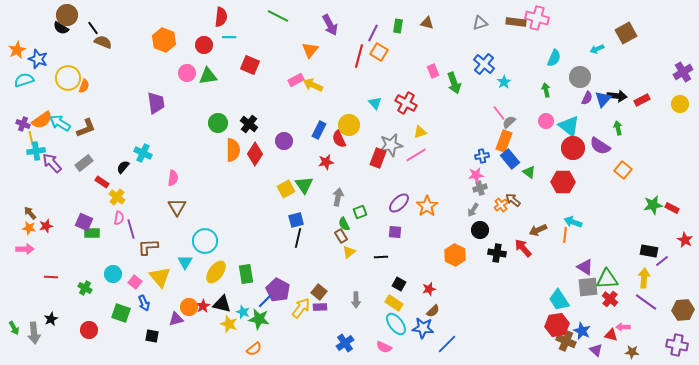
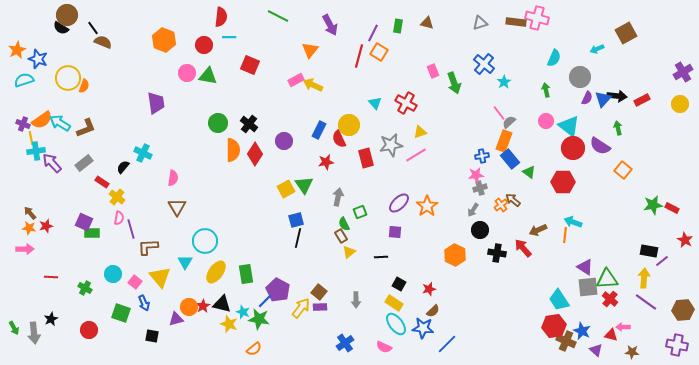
green triangle at (208, 76): rotated 18 degrees clockwise
red rectangle at (378, 158): moved 12 px left; rotated 36 degrees counterclockwise
red hexagon at (557, 325): moved 3 px left, 1 px down
